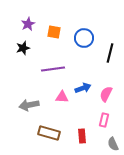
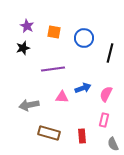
purple star: moved 1 px left, 2 px down; rotated 16 degrees counterclockwise
